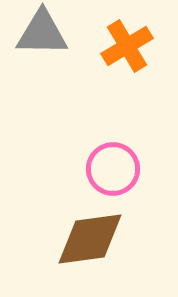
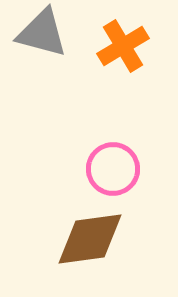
gray triangle: rotated 14 degrees clockwise
orange cross: moved 4 px left
